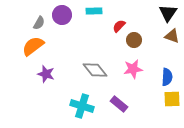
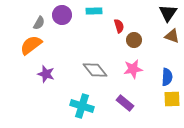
red semicircle: rotated 120 degrees clockwise
orange semicircle: moved 2 px left, 1 px up
purple rectangle: moved 6 px right, 1 px up
